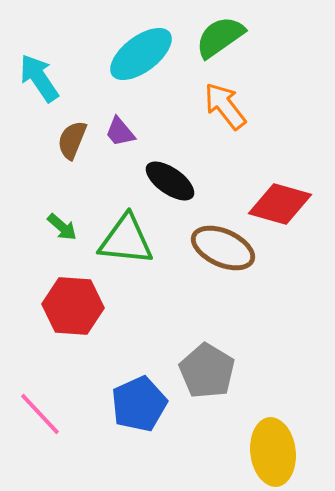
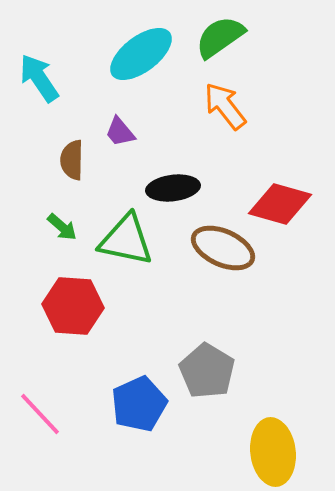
brown semicircle: moved 20 px down; rotated 21 degrees counterclockwise
black ellipse: moved 3 px right, 7 px down; rotated 42 degrees counterclockwise
green triangle: rotated 6 degrees clockwise
